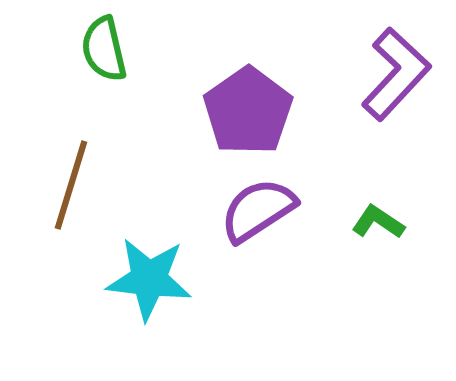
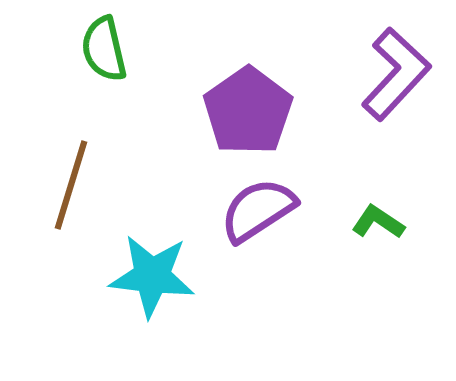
cyan star: moved 3 px right, 3 px up
